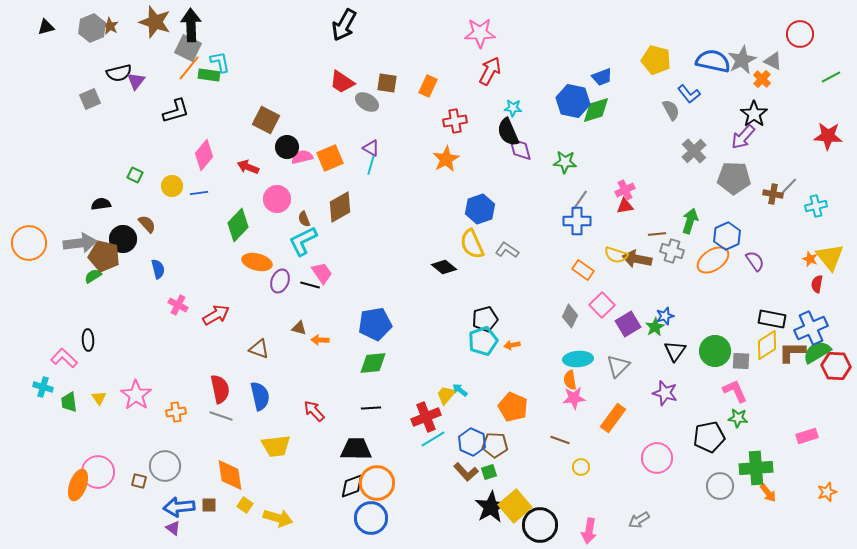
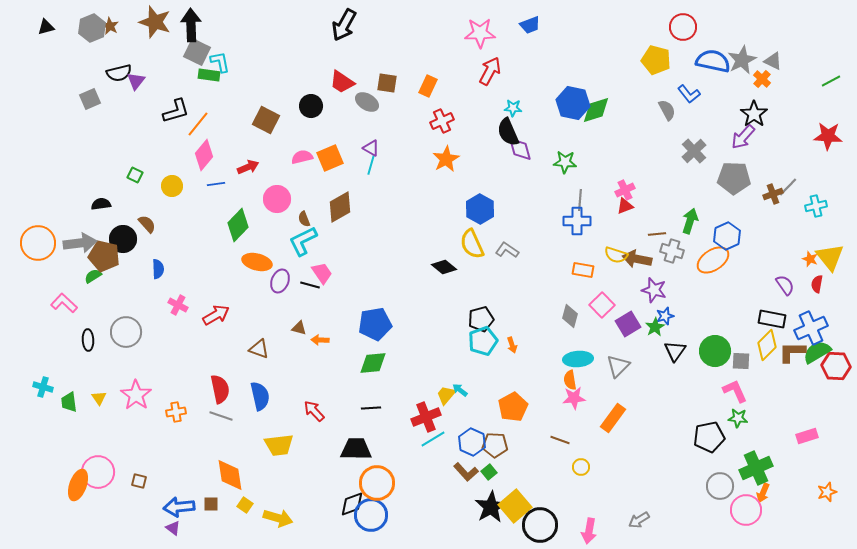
red circle at (800, 34): moved 117 px left, 7 px up
gray square at (188, 48): moved 9 px right, 4 px down
orange line at (189, 68): moved 9 px right, 56 px down
blue trapezoid at (602, 77): moved 72 px left, 52 px up
green line at (831, 77): moved 4 px down
blue hexagon at (573, 101): moved 2 px down
gray semicircle at (671, 110): moved 4 px left
red cross at (455, 121): moved 13 px left; rotated 15 degrees counterclockwise
black circle at (287, 147): moved 24 px right, 41 px up
red arrow at (248, 167): rotated 135 degrees clockwise
blue line at (199, 193): moved 17 px right, 9 px up
brown cross at (773, 194): rotated 30 degrees counterclockwise
gray line at (580, 200): rotated 30 degrees counterclockwise
red triangle at (625, 206): rotated 12 degrees counterclockwise
blue hexagon at (480, 209): rotated 12 degrees counterclockwise
orange circle at (29, 243): moved 9 px right
purple semicircle at (755, 261): moved 30 px right, 24 px down
blue semicircle at (158, 269): rotated 12 degrees clockwise
orange rectangle at (583, 270): rotated 25 degrees counterclockwise
gray diamond at (570, 316): rotated 10 degrees counterclockwise
black pentagon at (485, 319): moved 4 px left
orange arrow at (512, 345): rotated 98 degrees counterclockwise
yellow diamond at (767, 345): rotated 12 degrees counterclockwise
pink L-shape at (64, 358): moved 55 px up
purple star at (665, 393): moved 11 px left, 103 px up
orange pentagon at (513, 407): rotated 20 degrees clockwise
yellow trapezoid at (276, 446): moved 3 px right, 1 px up
pink circle at (657, 458): moved 89 px right, 52 px down
gray circle at (165, 466): moved 39 px left, 134 px up
green cross at (756, 468): rotated 20 degrees counterclockwise
green square at (489, 472): rotated 21 degrees counterclockwise
black diamond at (352, 486): moved 18 px down
orange arrow at (768, 493): moved 5 px left; rotated 60 degrees clockwise
brown square at (209, 505): moved 2 px right, 1 px up
blue circle at (371, 518): moved 3 px up
